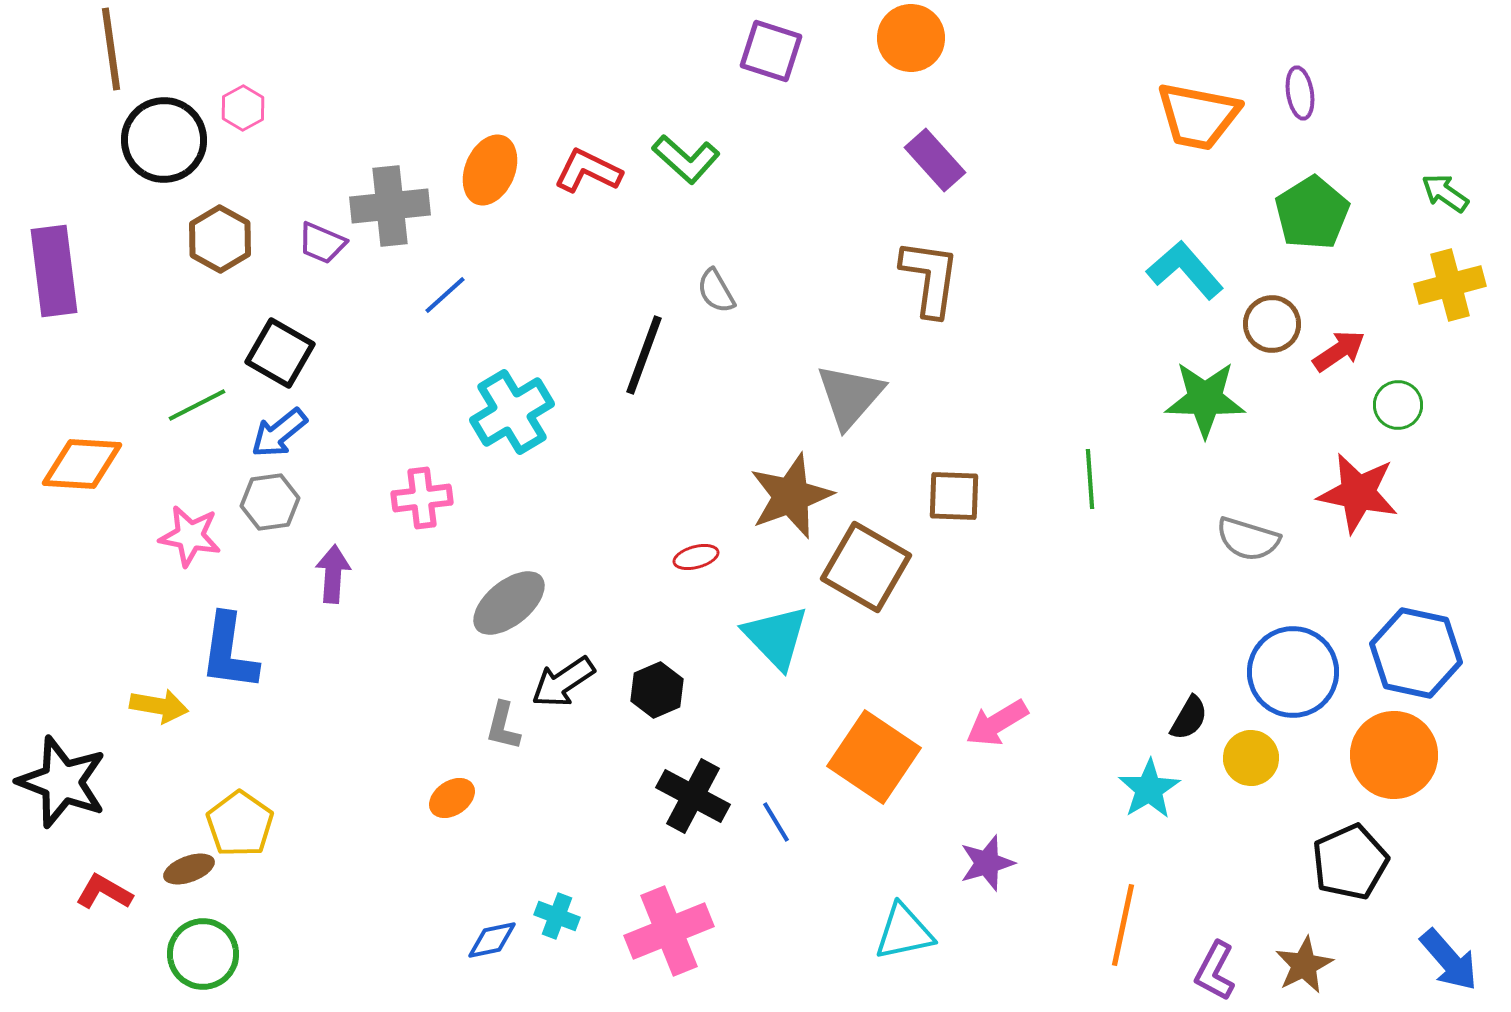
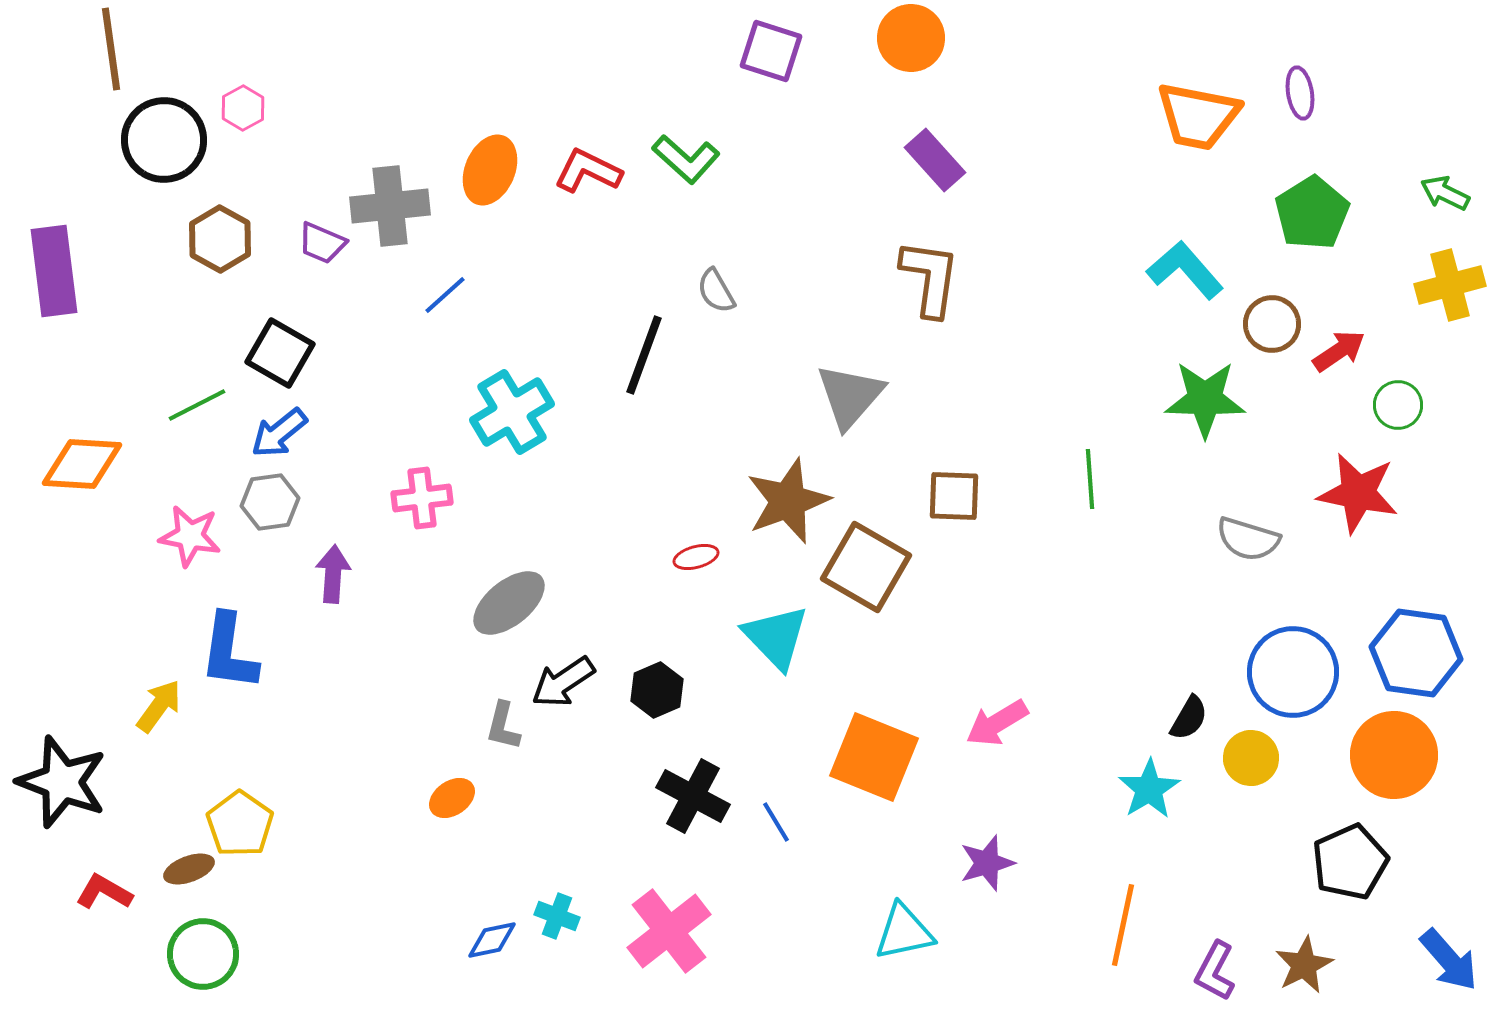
green arrow at (1445, 193): rotated 9 degrees counterclockwise
brown star at (791, 496): moved 3 px left, 5 px down
blue hexagon at (1416, 653): rotated 4 degrees counterclockwise
yellow arrow at (159, 706): rotated 64 degrees counterclockwise
orange square at (874, 757): rotated 12 degrees counterclockwise
pink cross at (669, 931): rotated 16 degrees counterclockwise
